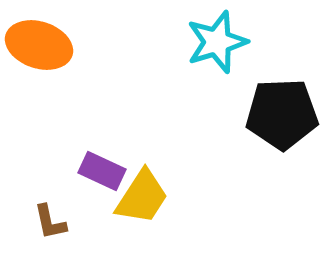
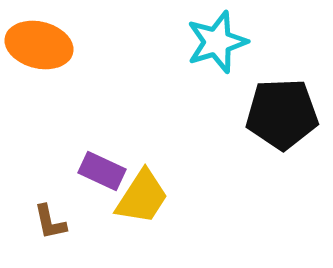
orange ellipse: rotated 4 degrees counterclockwise
